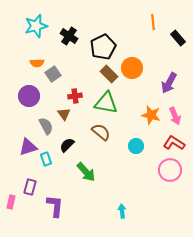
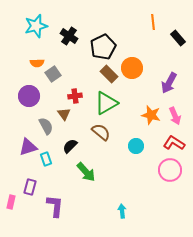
green triangle: rotated 40 degrees counterclockwise
black semicircle: moved 3 px right, 1 px down
